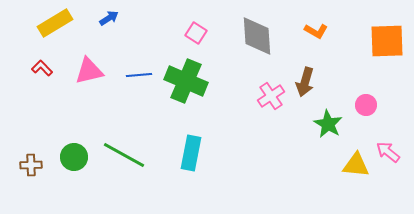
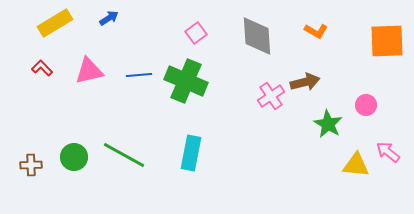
pink square: rotated 20 degrees clockwise
brown arrow: rotated 120 degrees counterclockwise
